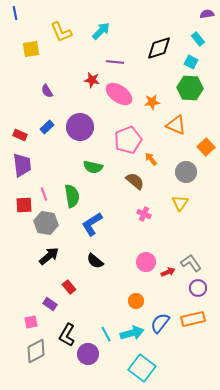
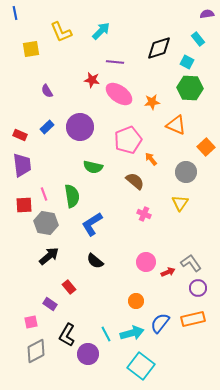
cyan square at (191, 62): moved 4 px left
cyan square at (142, 368): moved 1 px left, 2 px up
